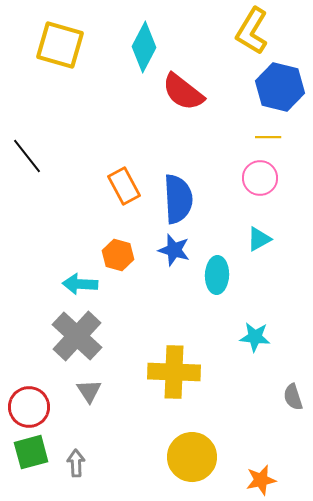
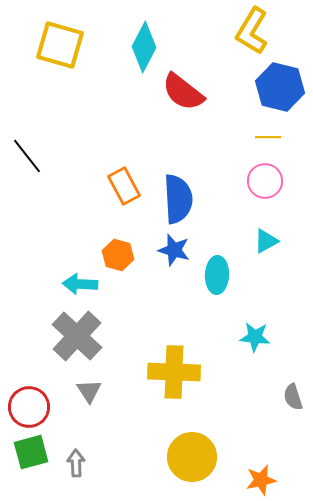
pink circle: moved 5 px right, 3 px down
cyan triangle: moved 7 px right, 2 px down
